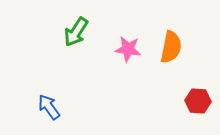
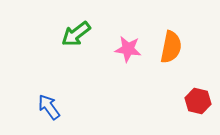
green arrow: moved 2 px down; rotated 20 degrees clockwise
red hexagon: rotated 10 degrees clockwise
